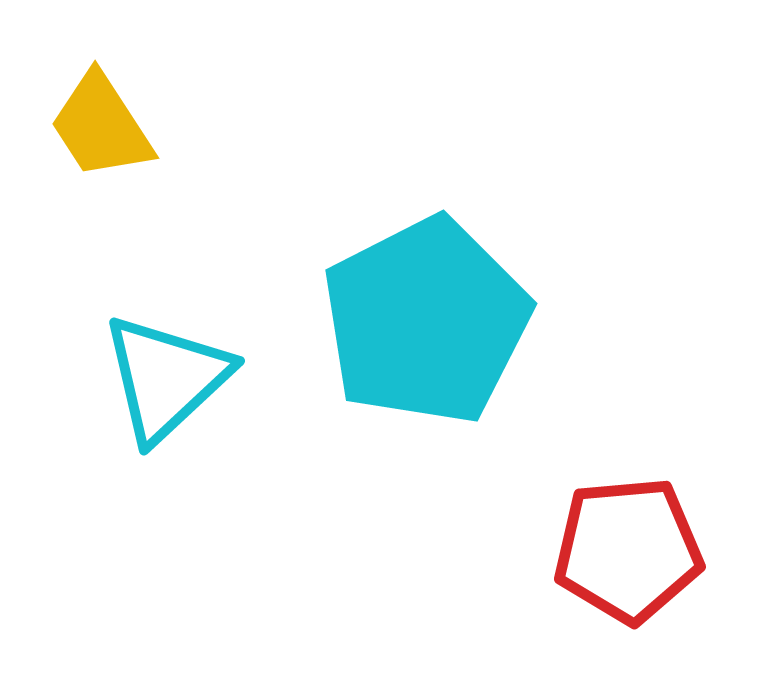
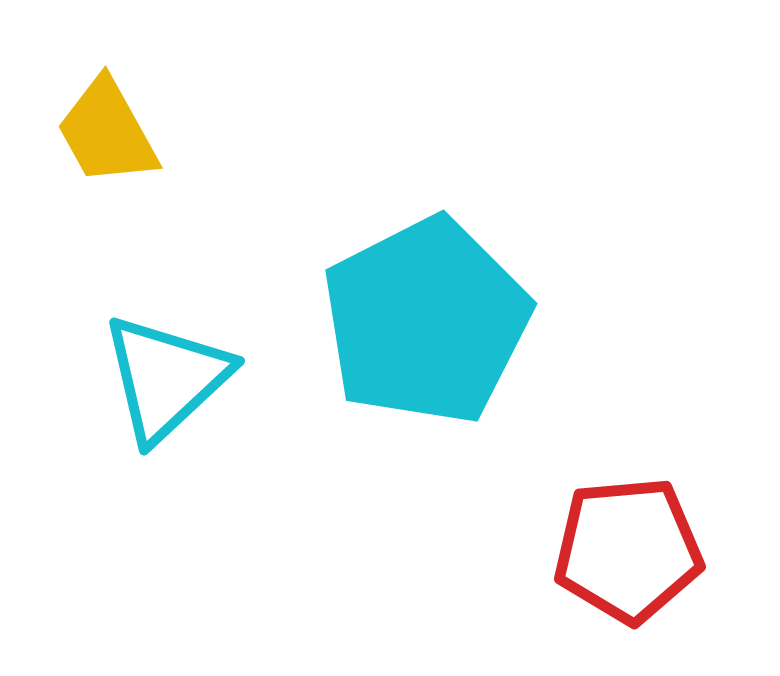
yellow trapezoid: moved 6 px right, 6 px down; rotated 4 degrees clockwise
